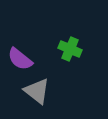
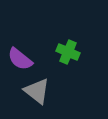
green cross: moved 2 px left, 3 px down
